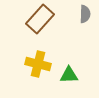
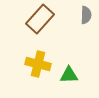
gray semicircle: moved 1 px right, 1 px down
